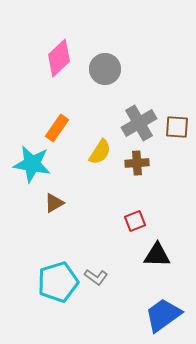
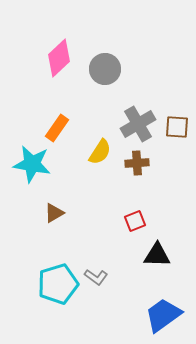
gray cross: moved 1 px left, 1 px down
brown triangle: moved 10 px down
cyan pentagon: moved 2 px down
